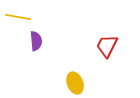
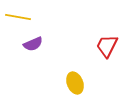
purple semicircle: moved 3 px left, 3 px down; rotated 72 degrees clockwise
